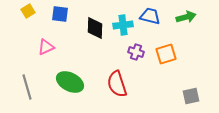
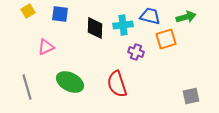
orange square: moved 15 px up
